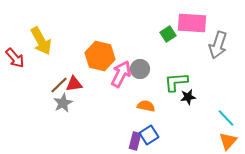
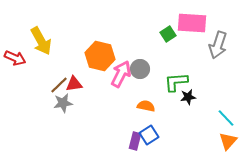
red arrow: rotated 25 degrees counterclockwise
gray star: rotated 18 degrees clockwise
